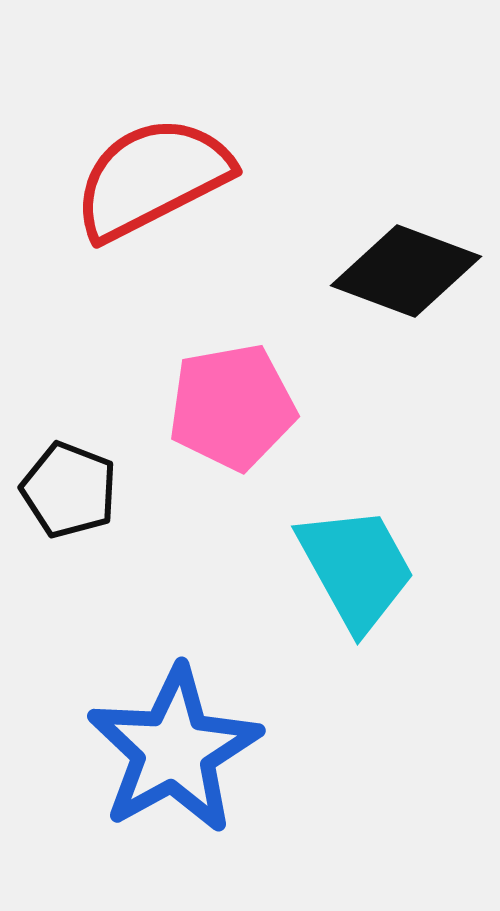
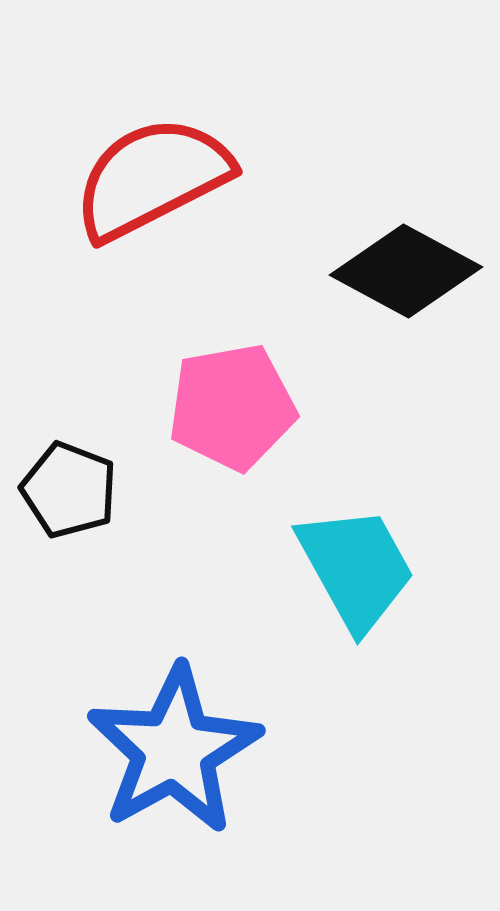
black diamond: rotated 8 degrees clockwise
